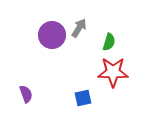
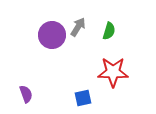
gray arrow: moved 1 px left, 1 px up
green semicircle: moved 11 px up
